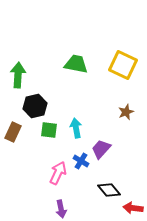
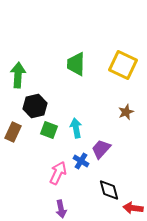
green trapezoid: rotated 100 degrees counterclockwise
green square: rotated 12 degrees clockwise
black diamond: rotated 25 degrees clockwise
